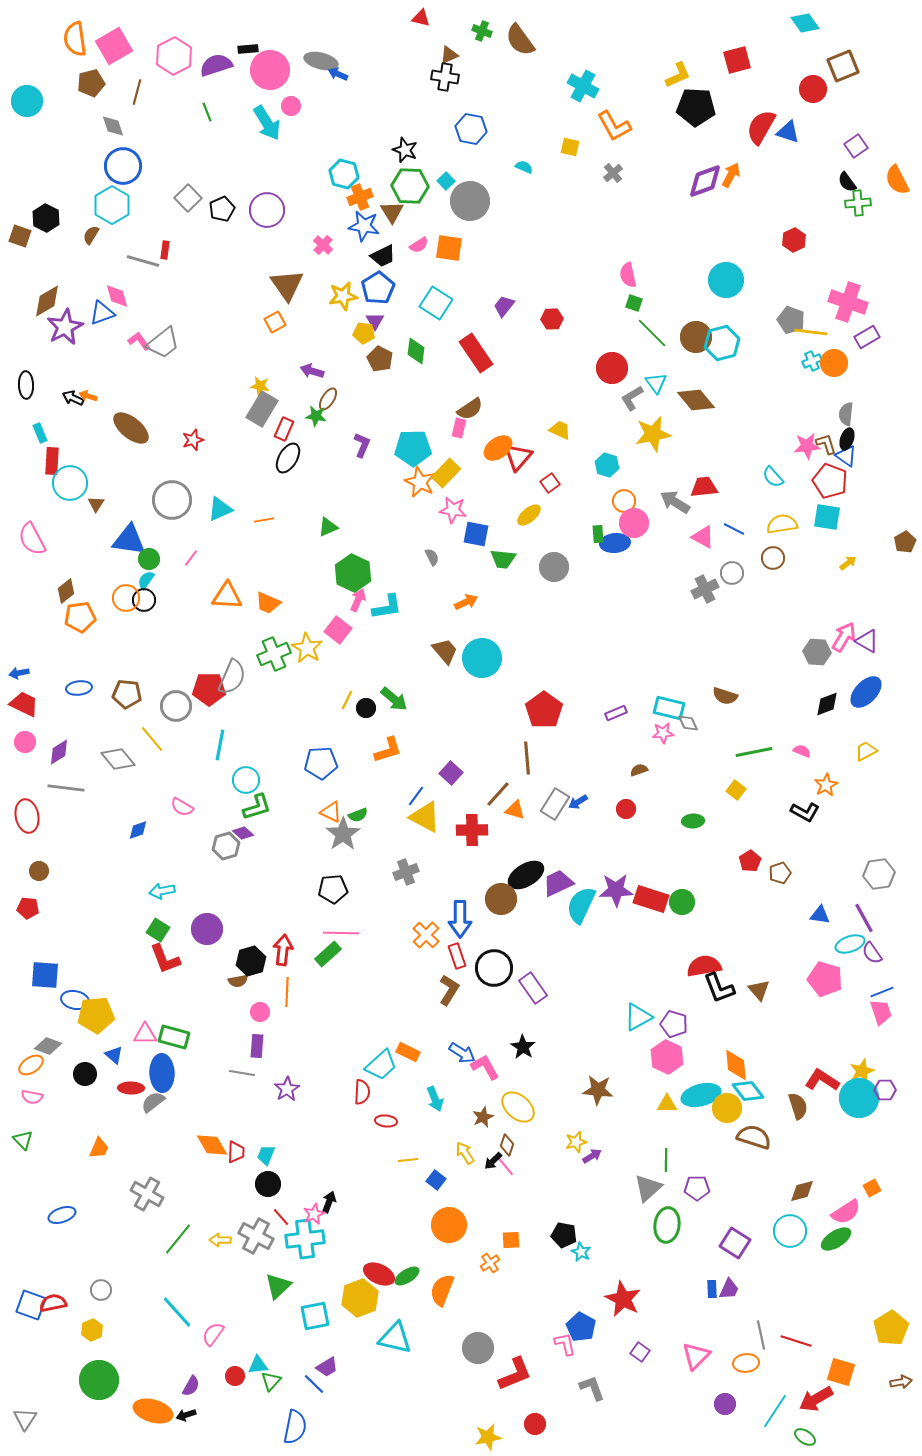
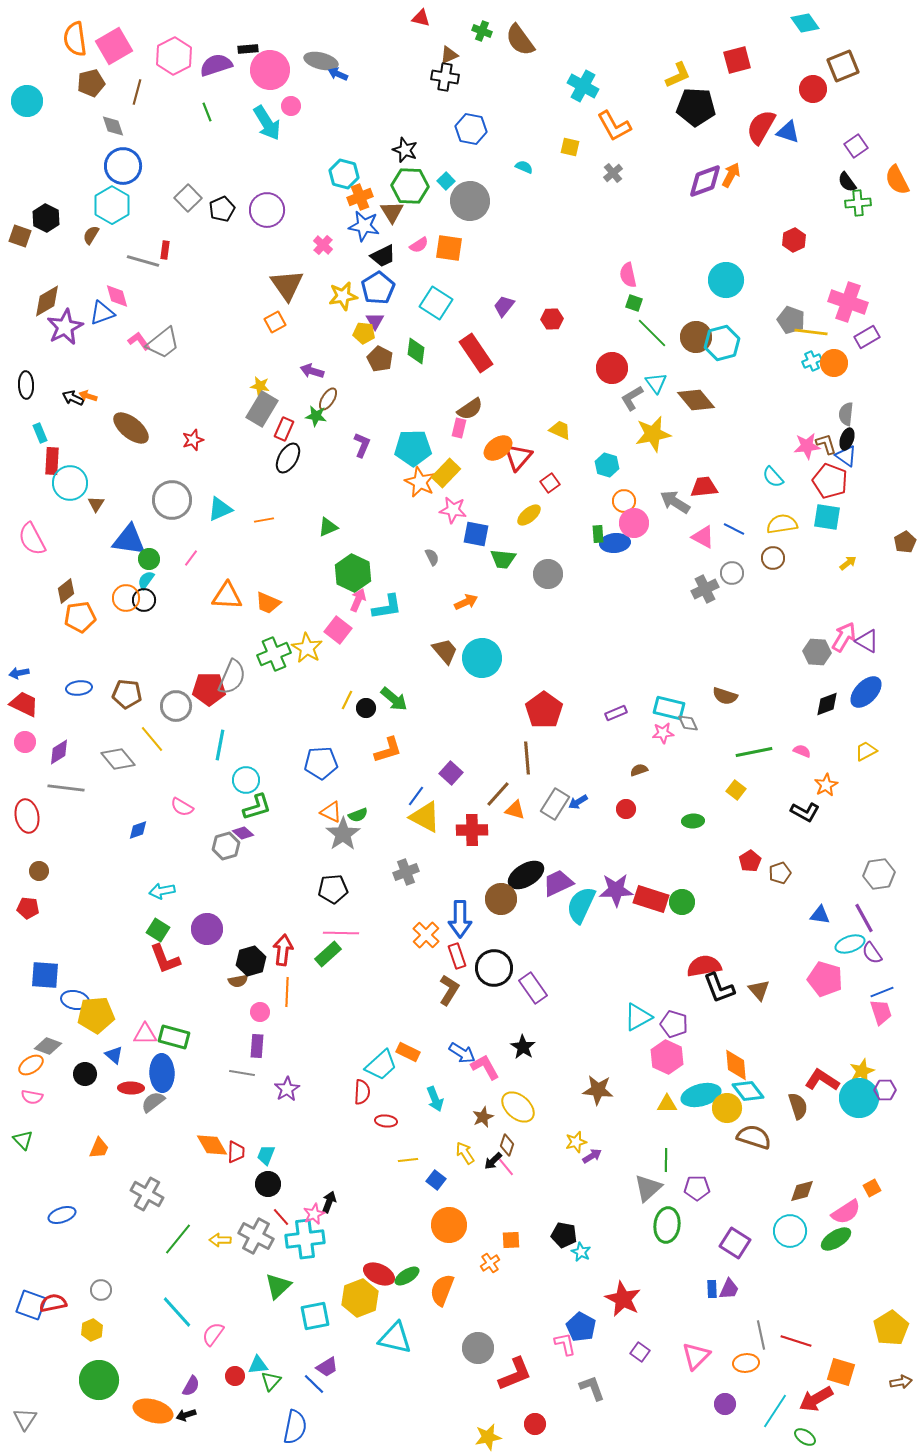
gray circle at (554, 567): moved 6 px left, 7 px down
